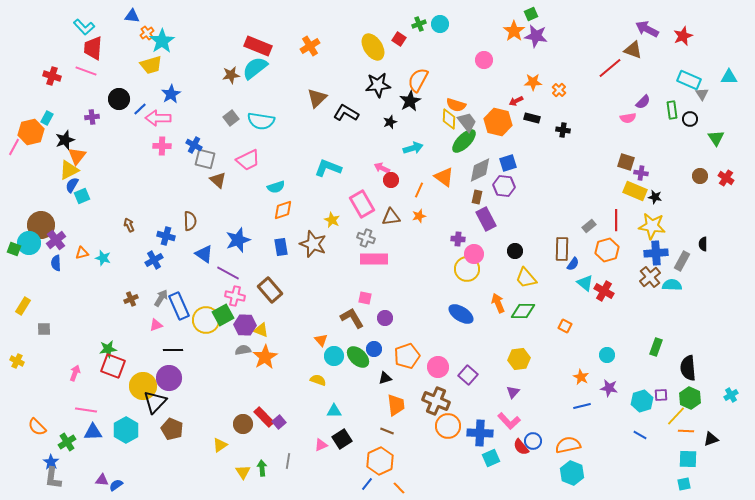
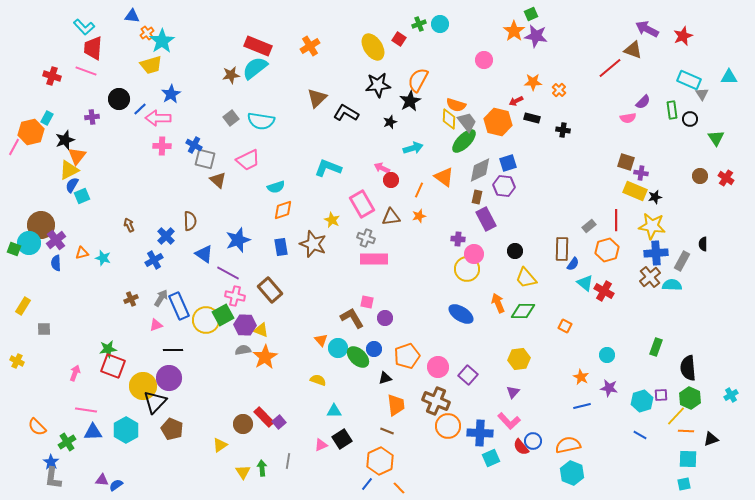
black star at (655, 197): rotated 24 degrees counterclockwise
blue cross at (166, 236): rotated 30 degrees clockwise
pink square at (365, 298): moved 2 px right, 4 px down
cyan circle at (334, 356): moved 4 px right, 8 px up
